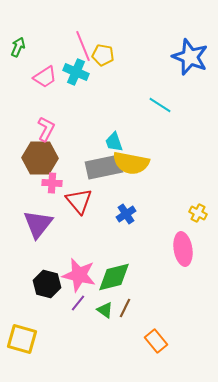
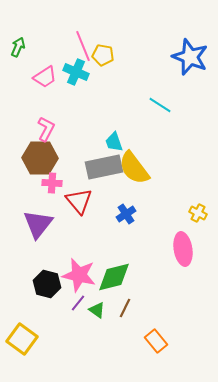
yellow semicircle: moved 3 px right, 5 px down; rotated 42 degrees clockwise
green triangle: moved 8 px left
yellow square: rotated 20 degrees clockwise
